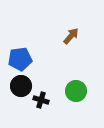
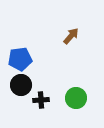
black circle: moved 1 px up
green circle: moved 7 px down
black cross: rotated 21 degrees counterclockwise
